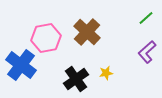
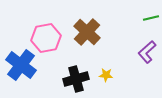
green line: moved 5 px right; rotated 28 degrees clockwise
yellow star: moved 2 px down; rotated 16 degrees clockwise
black cross: rotated 20 degrees clockwise
